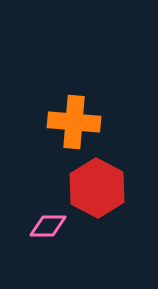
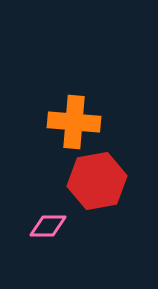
red hexagon: moved 7 px up; rotated 22 degrees clockwise
